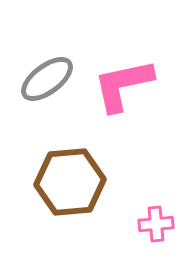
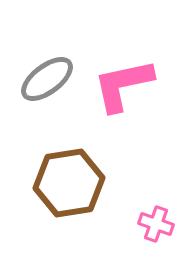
brown hexagon: moved 1 px left, 1 px down; rotated 4 degrees counterclockwise
pink cross: rotated 24 degrees clockwise
